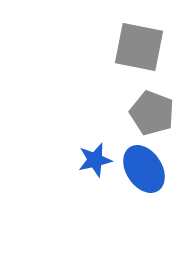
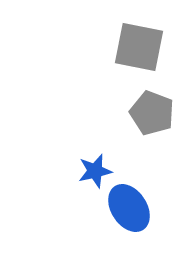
blue star: moved 11 px down
blue ellipse: moved 15 px left, 39 px down
